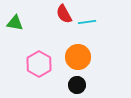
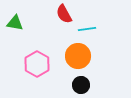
cyan line: moved 7 px down
orange circle: moved 1 px up
pink hexagon: moved 2 px left
black circle: moved 4 px right
